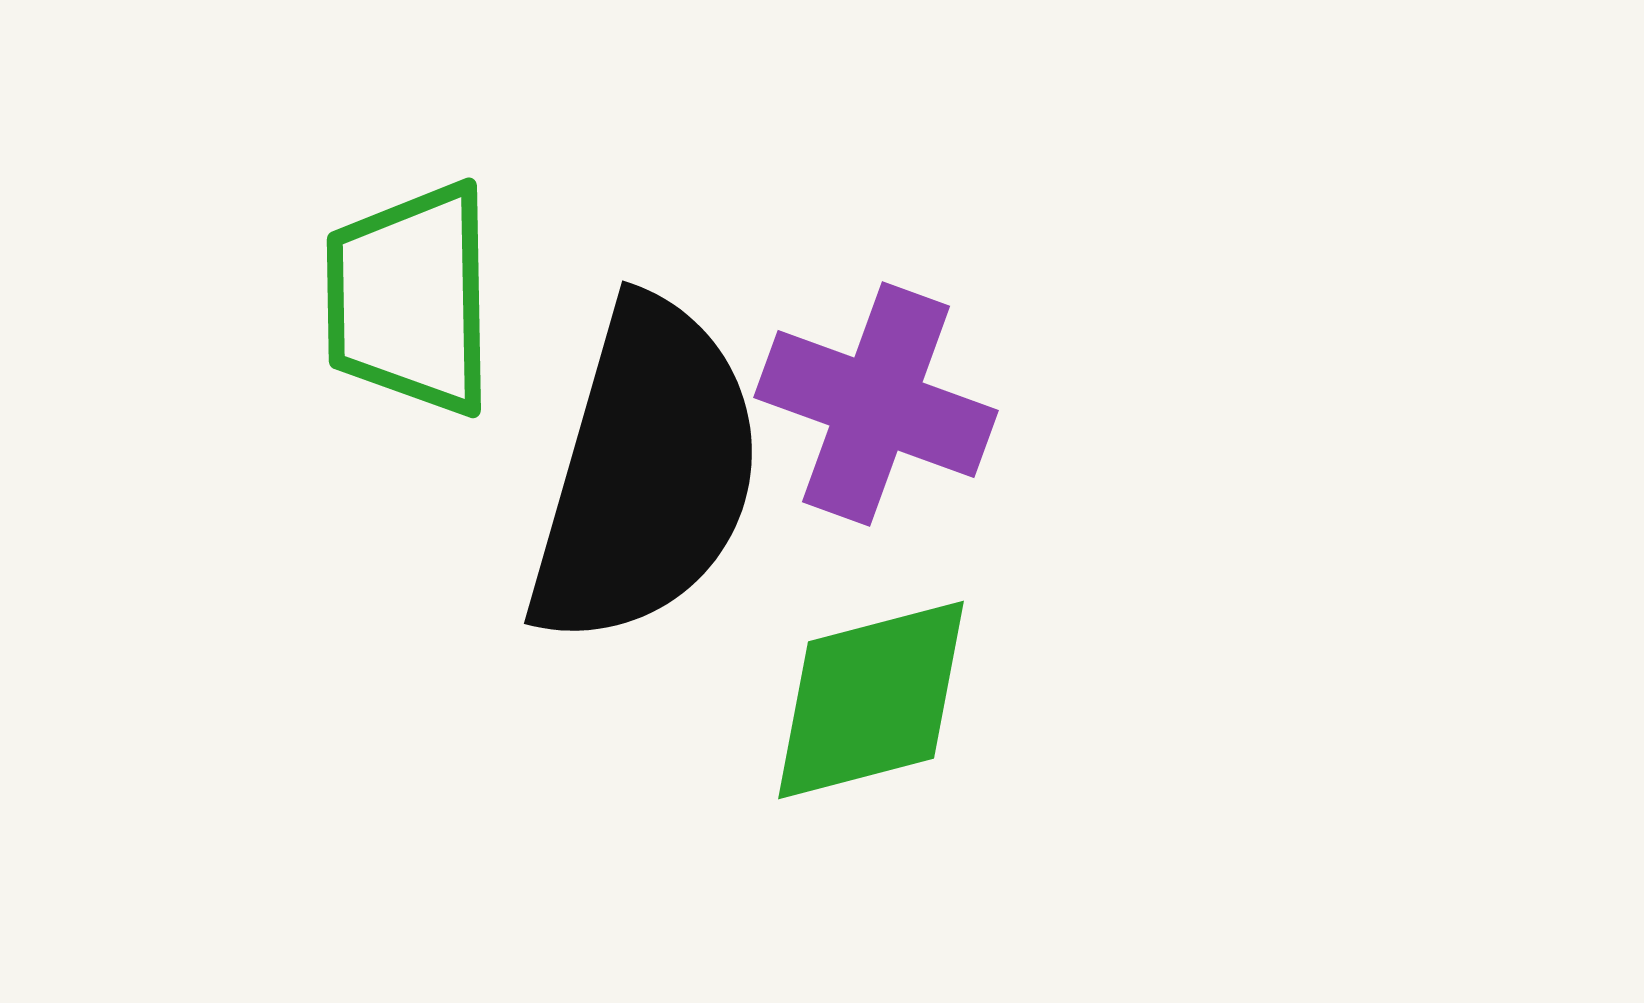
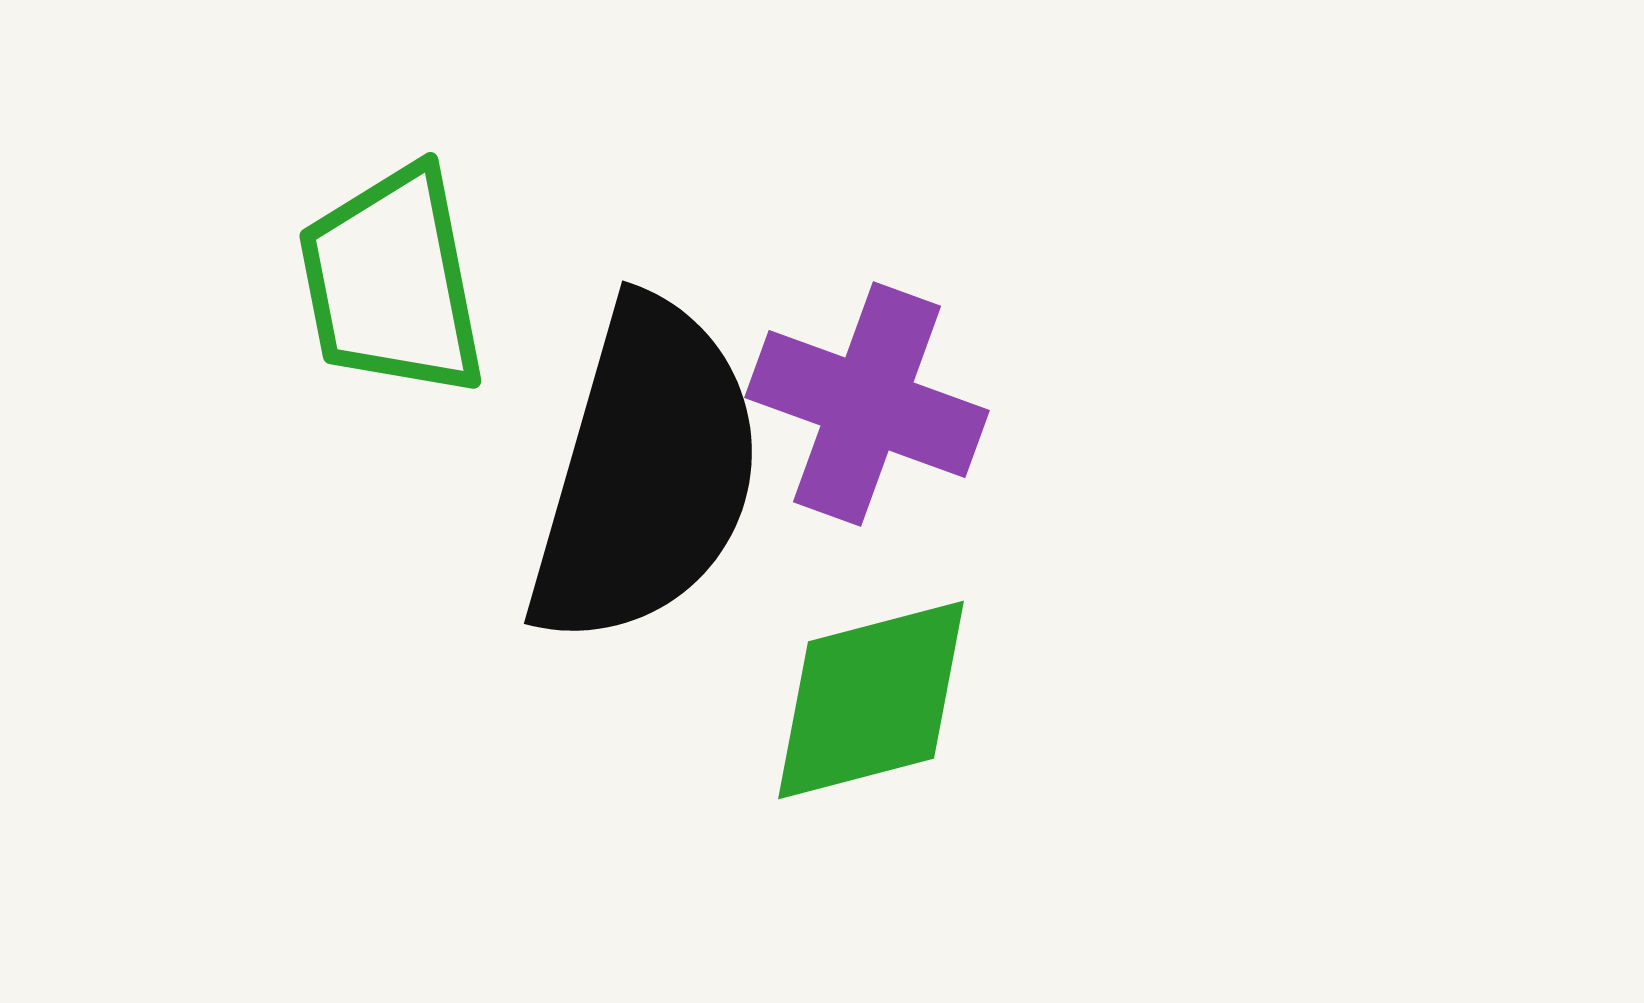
green trapezoid: moved 18 px left, 17 px up; rotated 10 degrees counterclockwise
purple cross: moved 9 px left
